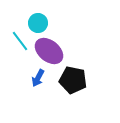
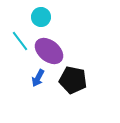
cyan circle: moved 3 px right, 6 px up
